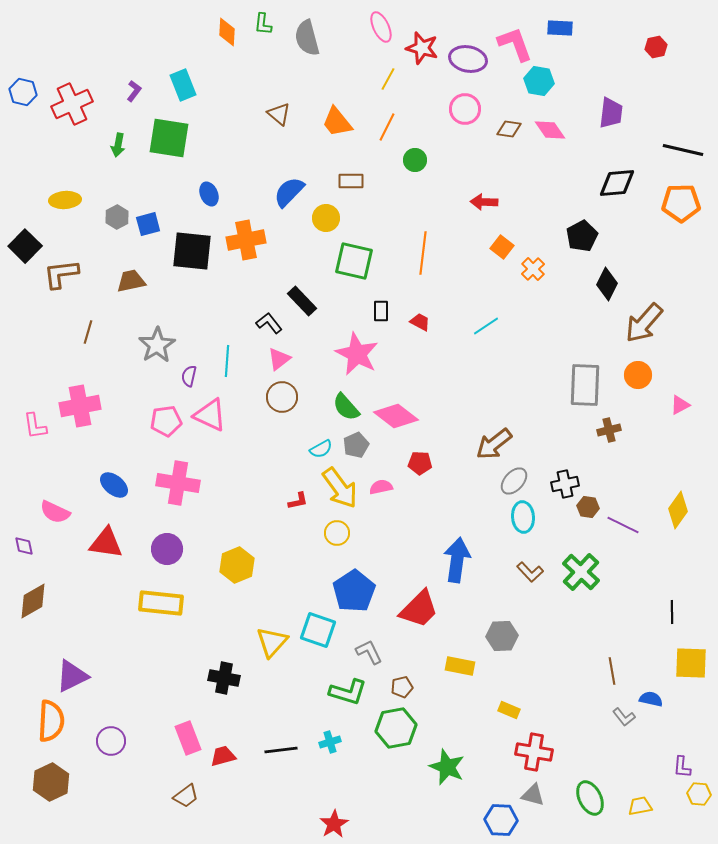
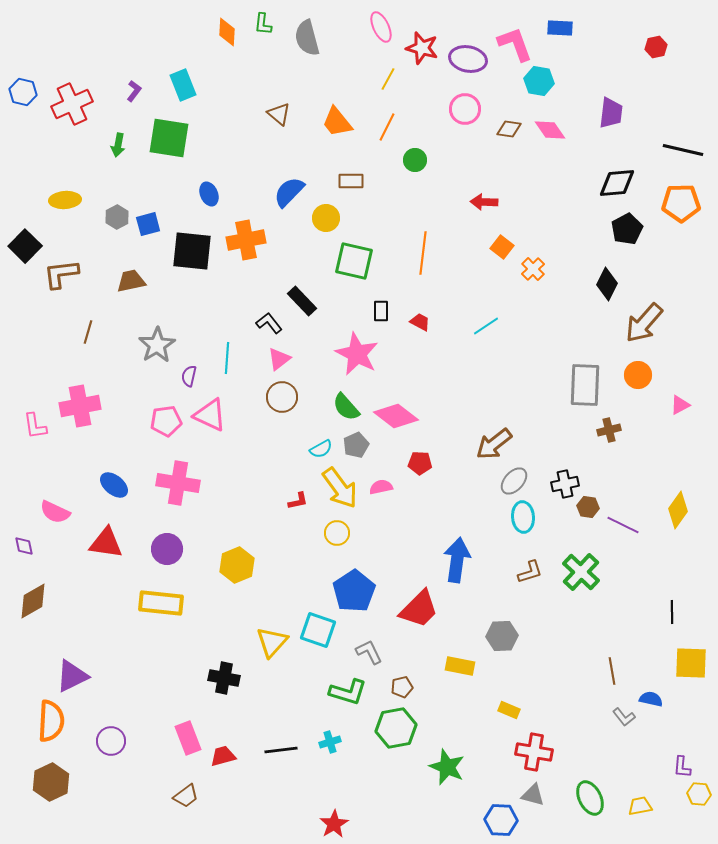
black pentagon at (582, 236): moved 45 px right, 7 px up
cyan line at (227, 361): moved 3 px up
brown L-shape at (530, 572): rotated 64 degrees counterclockwise
